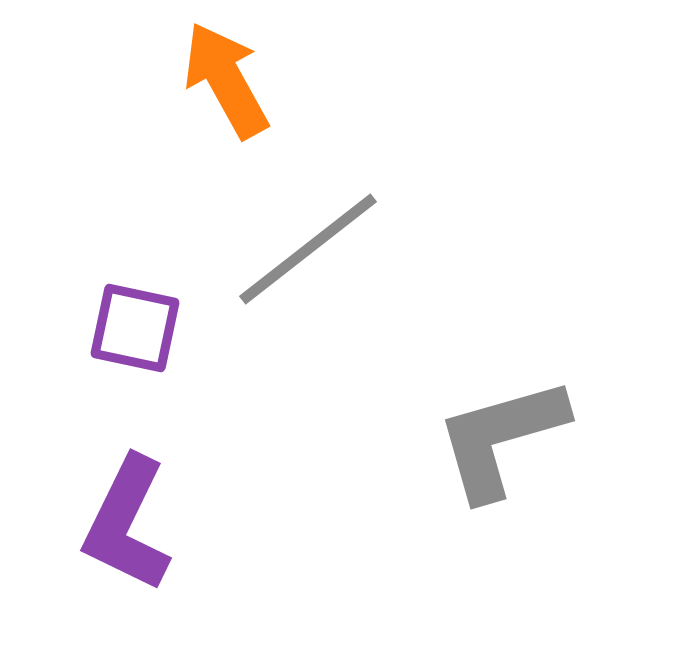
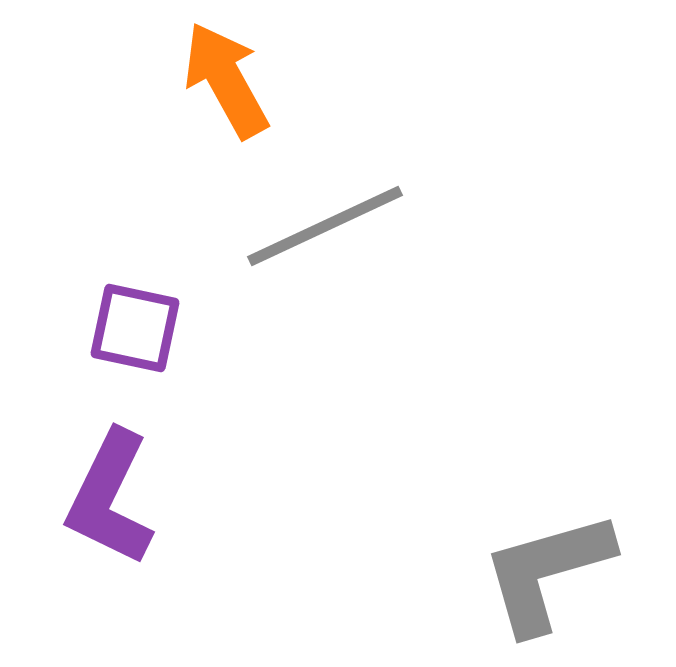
gray line: moved 17 px right, 23 px up; rotated 13 degrees clockwise
gray L-shape: moved 46 px right, 134 px down
purple L-shape: moved 17 px left, 26 px up
